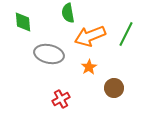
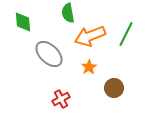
gray ellipse: rotated 32 degrees clockwise
